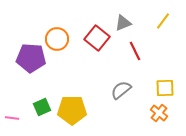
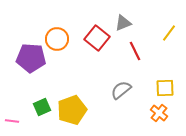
yellow line: moved 6 px right, 12 px down
yellow pentagon: rotated 20 degrees counterclockwise
pink line: moved 3 px down
